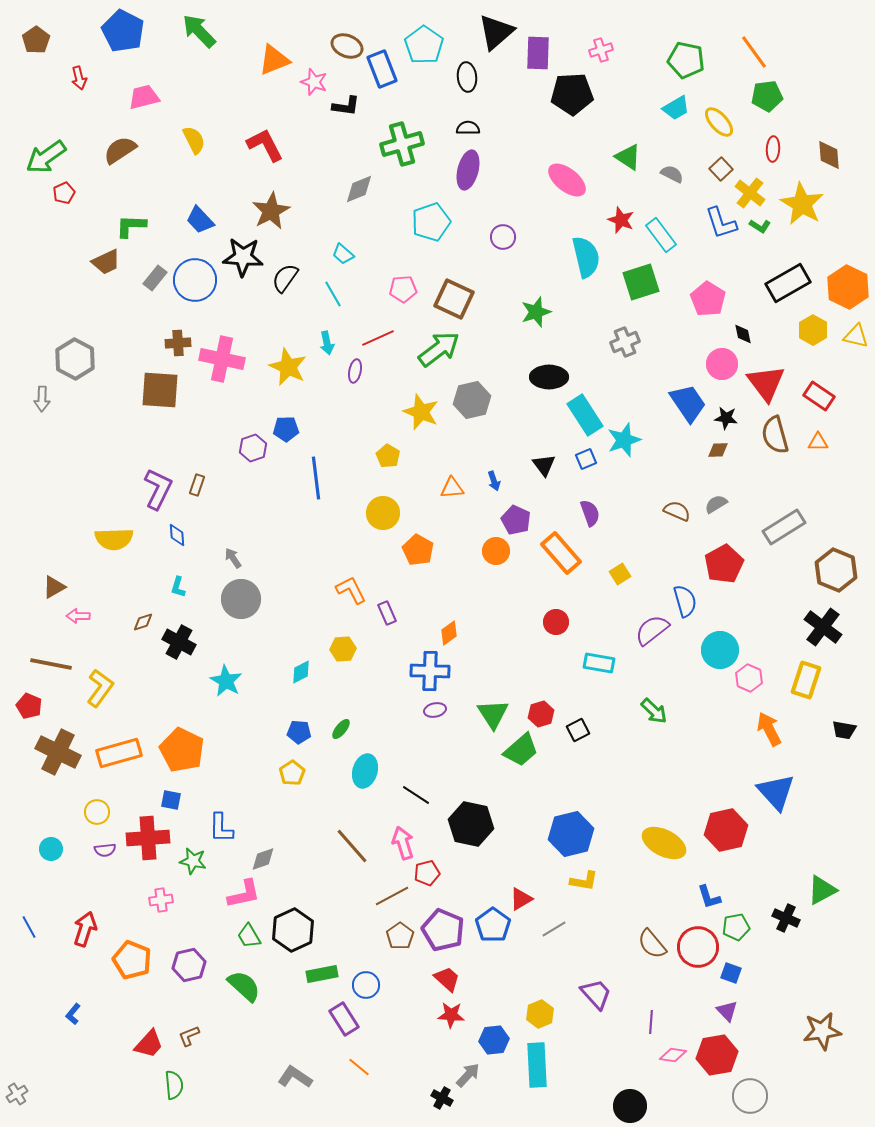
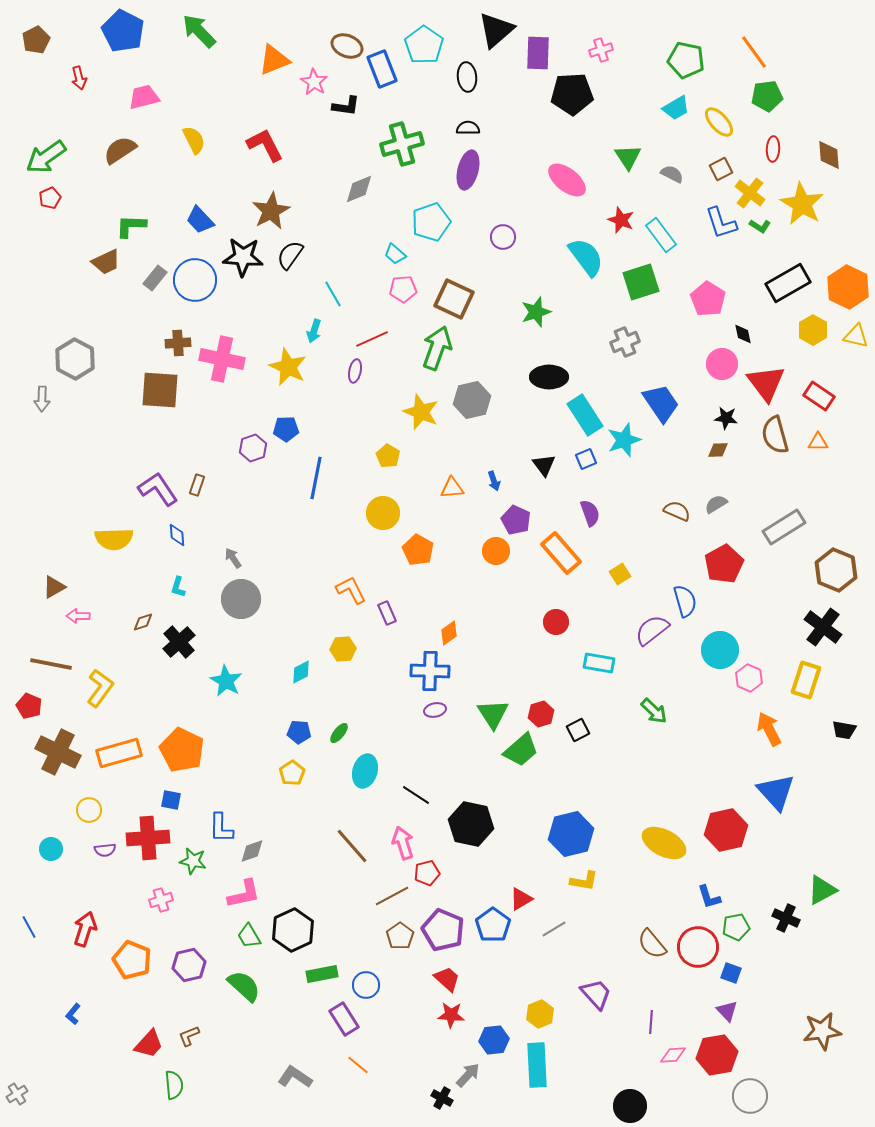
black triangle at (496, 32): moved 2 px up
brown pentagon at (36, 40): rotated 8 degrees clockwise
pink star at (314, 82): rotated 12 degrees clockwise
green triangle at (628, 157): rotated 24 degrees clockwise
brown square at (721, 169): rotated 15 degrees clockwise
red pentagon at (64, 193): moved 14 px left, 5 px down
cyan trapezoid at (343, 254): moved 52 px right
cyan semicircle at (586, 257): rotated 24 degrees counterclockwise
black semicircle at (285, 278): moved 5 px right, 23 px up
red line at (378, 338): moved 6 px left, 1 px down
cyan arrow at (327, 343): moved 13 px left, 12 px up; rotated 30 degrees clockwise
green arrow at (439, 349): moved 2 px left, 1 px up; rotated 33 degrees counterclockwise
blue trapezoid at (688, 403): moved 27 px left
blue line at (316, 478): rotated 18 degrees clockwise
purple L-shape at (158, 489): rotated 60 degrees counterclockwise
black cross at (179, 642): rotated 20 degrees clockwise
green ellipse at (341, 729): moved 2 px left, 4 px down
yellow circle at (97, 812): moved 8 px left, 2 px up
gray diamond at (263, 859): moved 11 px left, 8 px up
pink cross at (161, 900): rotated 10 degrees counterclockwise
pink diamond at (673, 1055): rotated 12 degrees counterclockwise
orange line at (359, 1067): moved 1 px left, 2 px up
